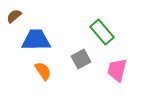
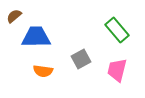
green rectangle: moved 15 px right, 2 px up
blue trapezoid: moved 3 px up
orange semicircle: rotated 132 degrees clockwise
